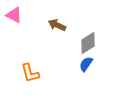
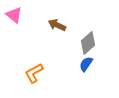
pink triangle: rotated 12 degrees clockwise
gray diamond: rotated 10 degrees counterclockwise
orange L-shape: moved 4 px right; rotated 75 degrees clockwise
